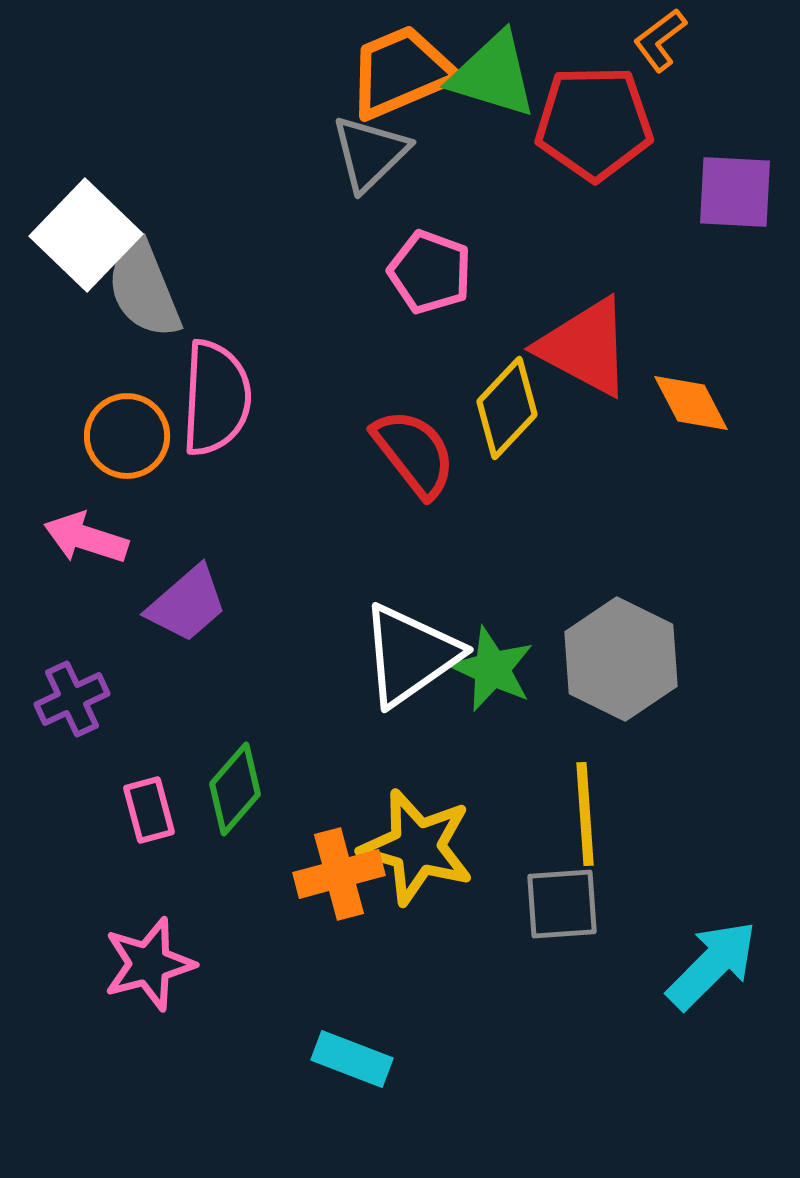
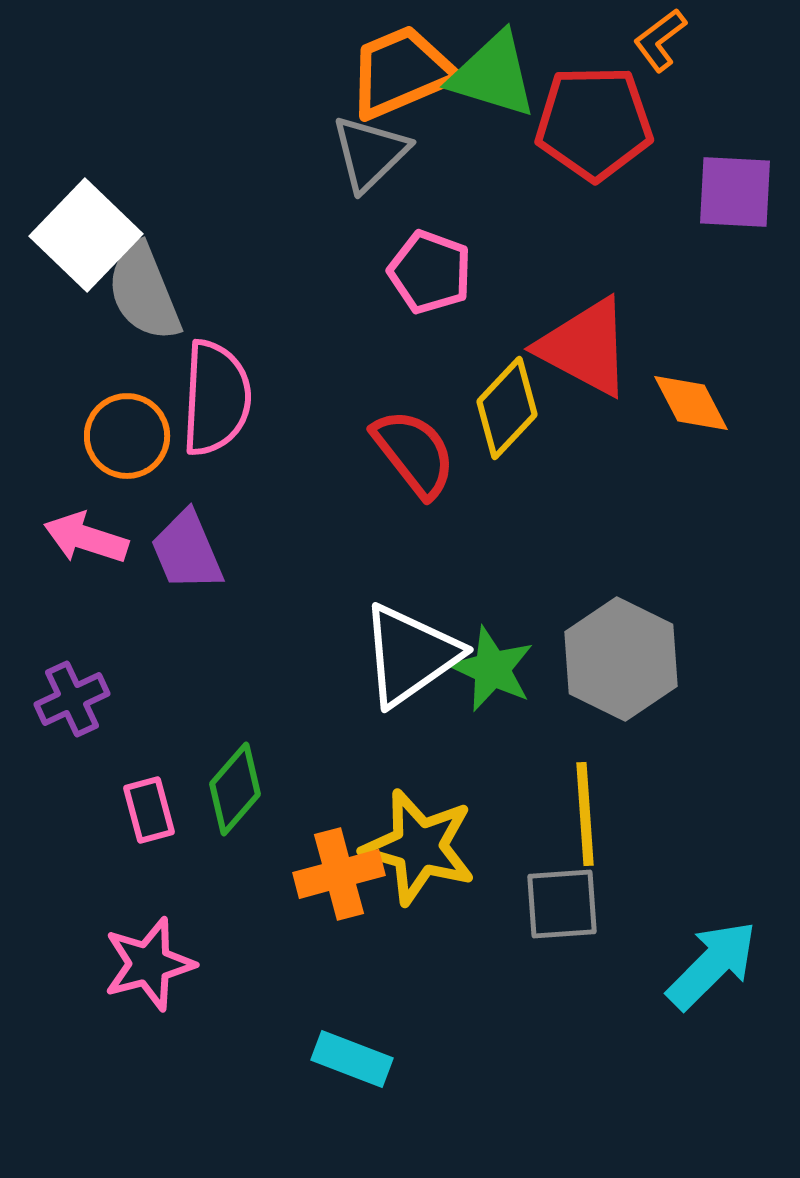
gray semicircle: moved 3 px down
purple trapezoid: moved 53 px up; rotated 108 degrees clockwise
yellow star: moved 2 px right
